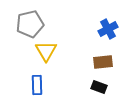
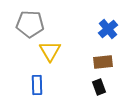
gray pentagon: rotated 16 degrees clockwise
blue cross: rotated 12 degrees counterclockwise
yellow triangle: moved 4 px right
black rectangle: rotated 49 degrees clockwise
